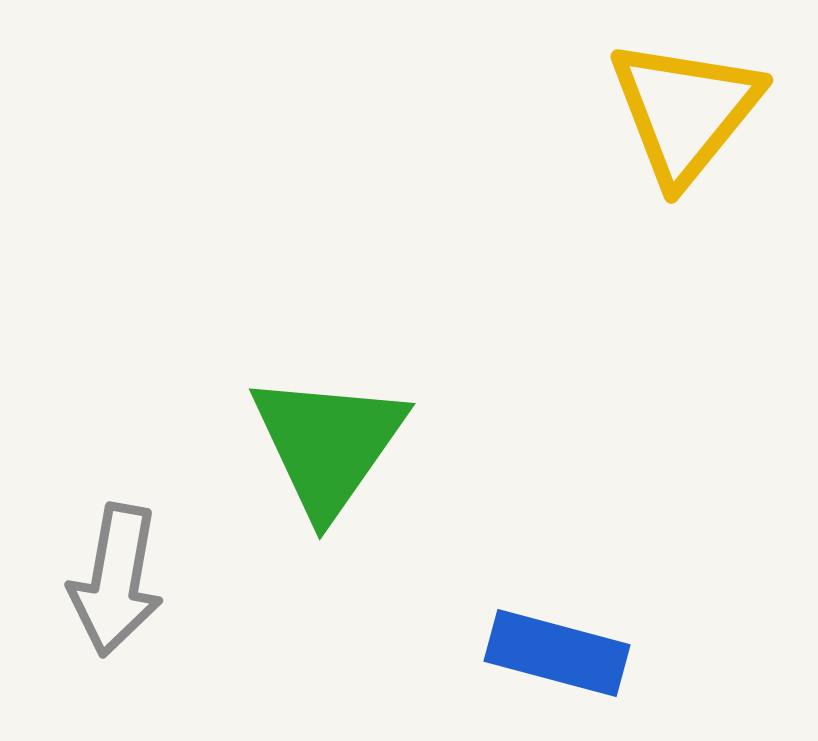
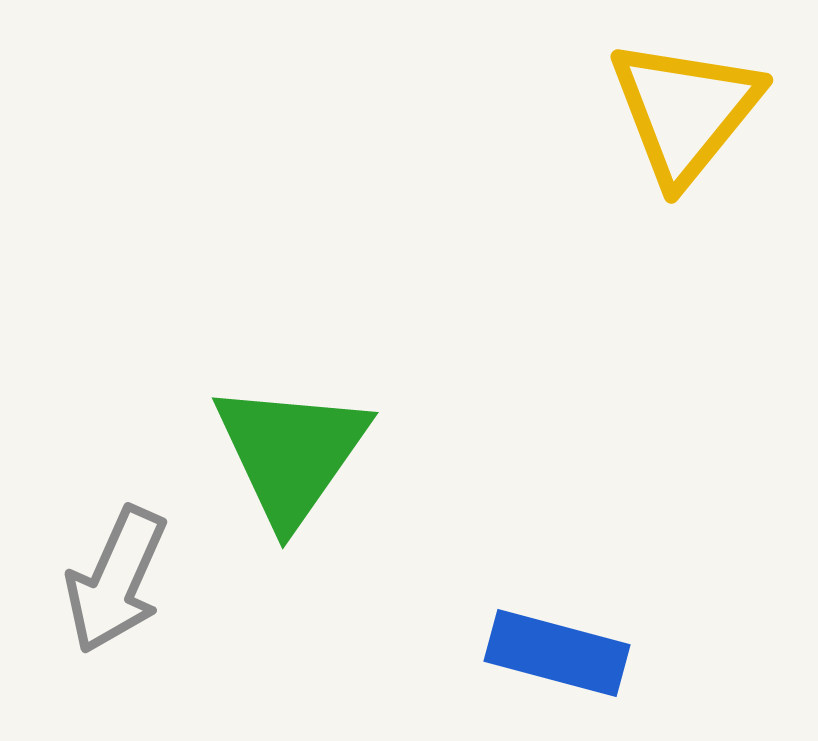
green triangle: moved 37 px left, 9 px down
gray arrow: rotated 14 degrees clockwise
